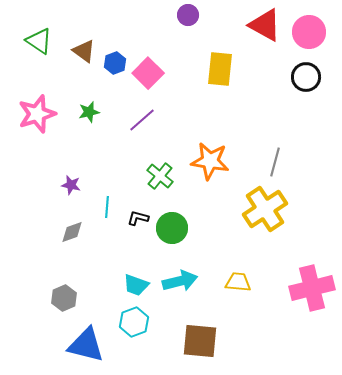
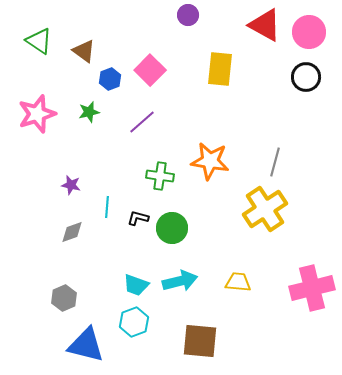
blue hexagon: moved 5 px left, 16 px down
pink square: moved 2 px right, 3 px up
purple line: moved 2 px down
green cross: rotated 32 degrees counterclockwise
